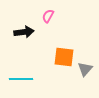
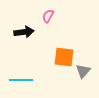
gray triangle: moved 2 px left, 2 px down
cyan line: moved 1 px down
